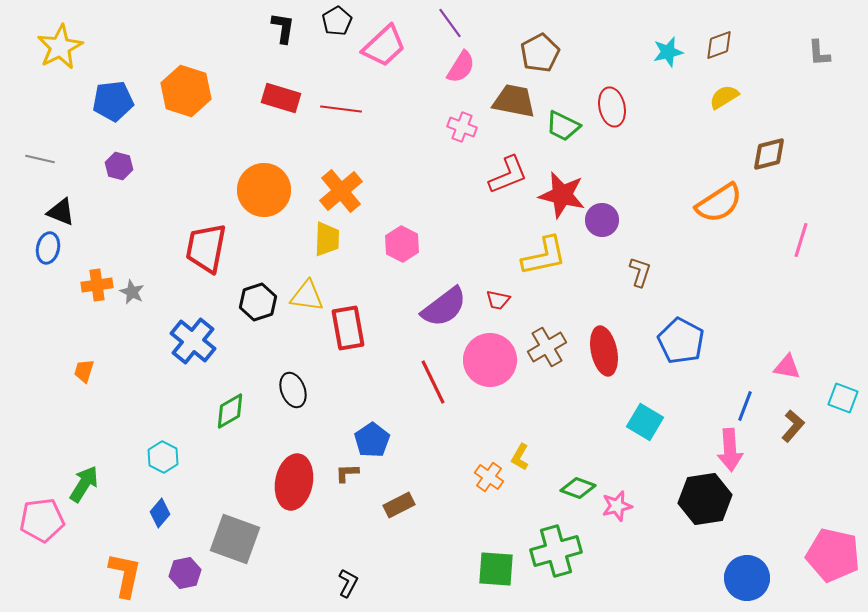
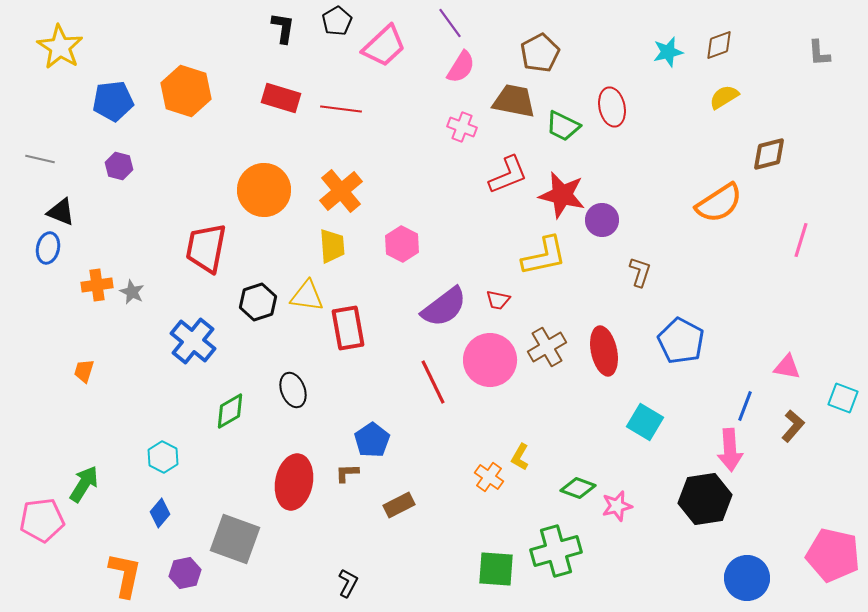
yellow star at (60, 47): rotated 12 degrees counterclockwise
yellow trapezoid at (327, 239): moved 5 px right, 7 px down; rotated 6 degrees counterclockwise
